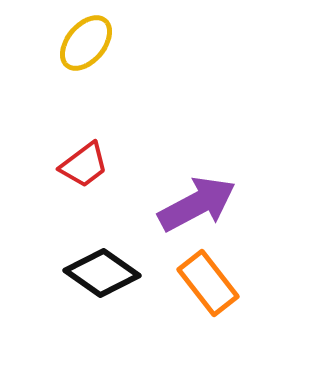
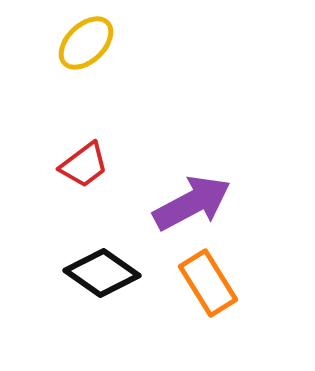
yellow ellipse: rotated 6 degrees clockwise
purple arrow: moved 5 px left, 1 px up
orange rectangle: rotated 6 degrees clockwise
